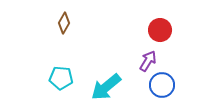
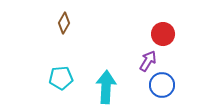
red circle: moved 3 px right, 4 px down
cyan pentagon: rotated 10 degrees counterclockwise
cyan arrow: rotated 132 degrees clockwise
